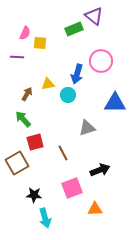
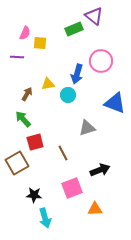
blue triangle: rotated 20 degrees clockwise
